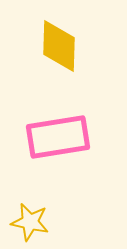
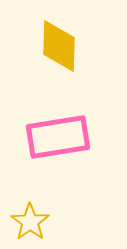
yellow star: rotated 24 degrees clockwise
